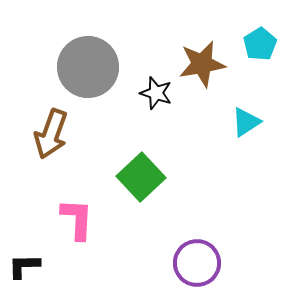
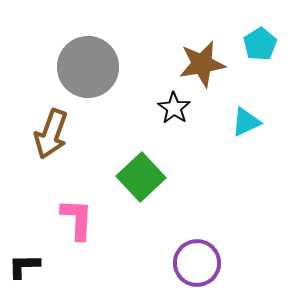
black star: moved 18 px right, 15 px down; rotated 16 degrees clockwise
cyan triangle: rotated 8 degrees clockwise
